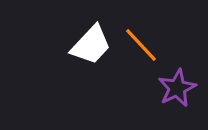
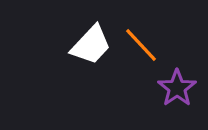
purple star: rotated 9 degrees counterclockwise
